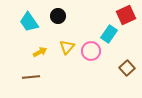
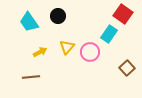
red square: moved 3 px left, 1 px up; rotated 30 degrees counterclockwise
pink circle: moved 1 px left, 1 px down
